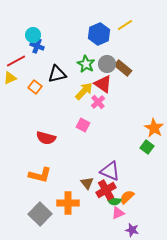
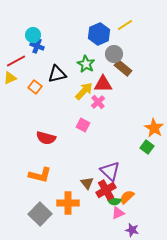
gray circle: moved 7 px right, 10 px up
red triangle: rotated 36 degrees counterclockwise
purple triangle: rotated 20 degrees clockwise
